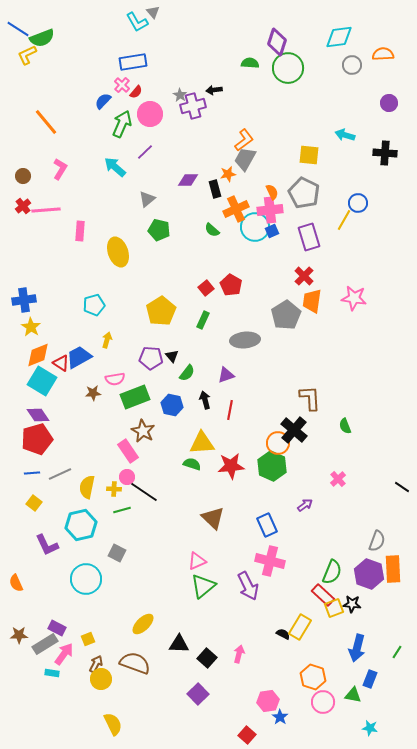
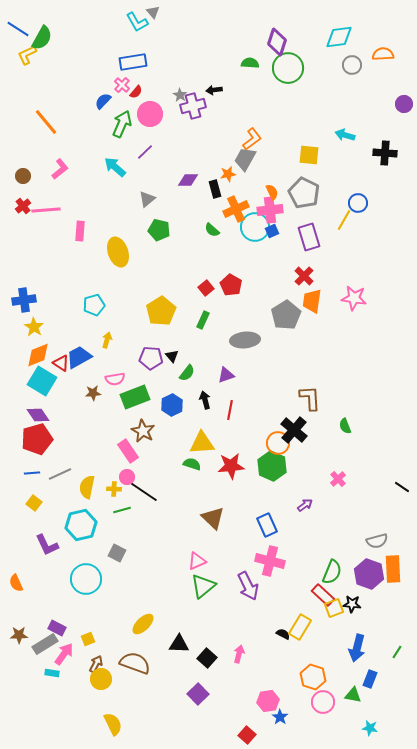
green semicircle at (42, 38): rotated 40 degrees counterclockwise
purple circle at (389, 103): moved 15 px right, 1 px down
orange L-shape at (244, 140): moved 8 px right, 1 px up
pink L-shape at (60, 169): rotated 20 degrees clockwise
yellow star at (31, 327): moved 3 px right
blue hexagon at (172, 405): rotated 20 degrees clockwise
gray semicircle at (377, 541): rotated 55 degrees clockwise
